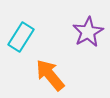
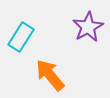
purple star: moved 5 px up
